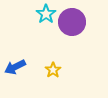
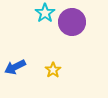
cyan star: moved 1 px left, 1 px up
